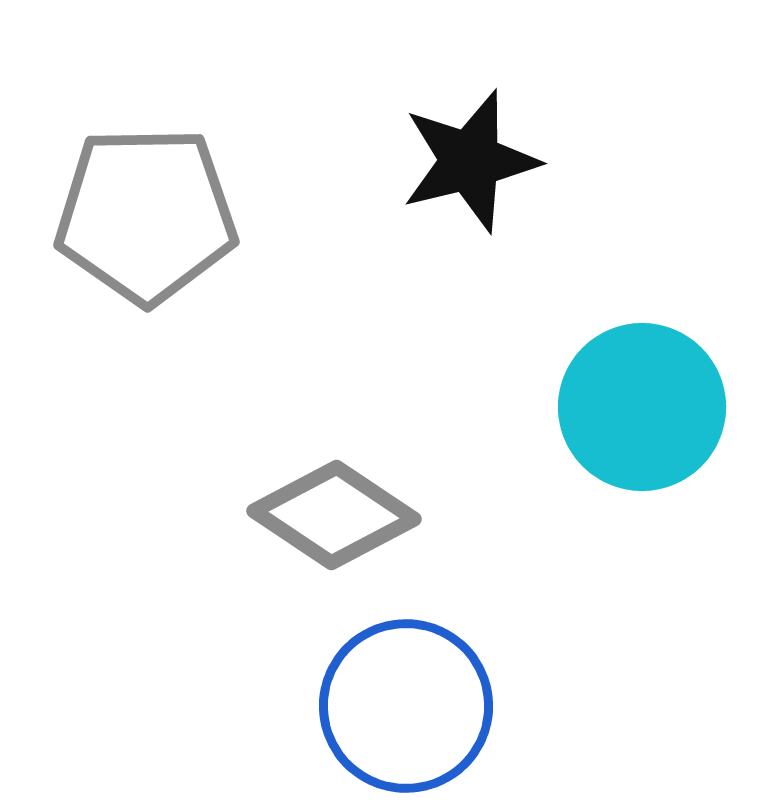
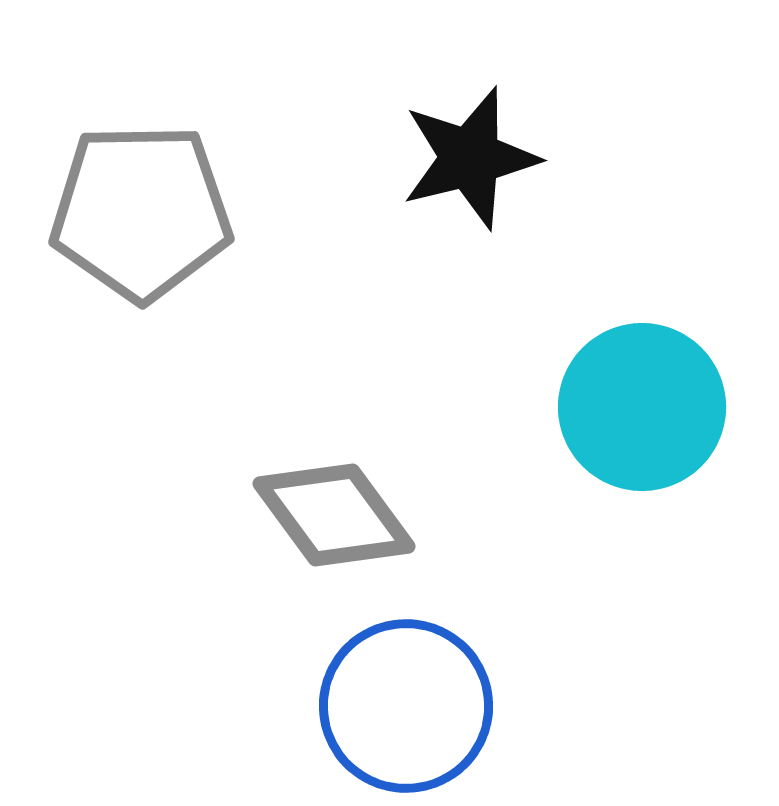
black star: moved 3 px up
gray pentagon: moved 5 px left, 3 px up
gray diamond: rotated 20 degrees clockwise
